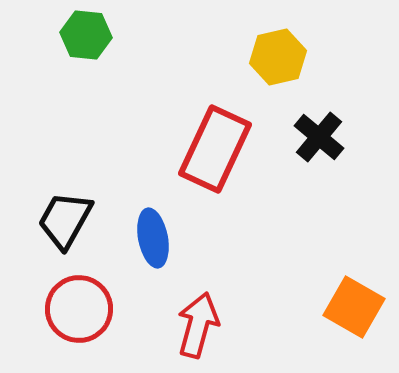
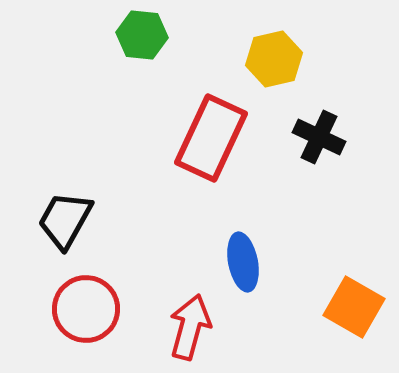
green hexagon: moved 56 px right
yellow hexagon: moved 4 px left, 2 px down
black cross: rotated 15 degrees counterclockwise
red rectangle: moved 4 px left, 11 px up
blue ellipse: moved 90 px right, 24 px down
red circle: moved 7 px right
red arrow: moved 8 px left, 2 px down
